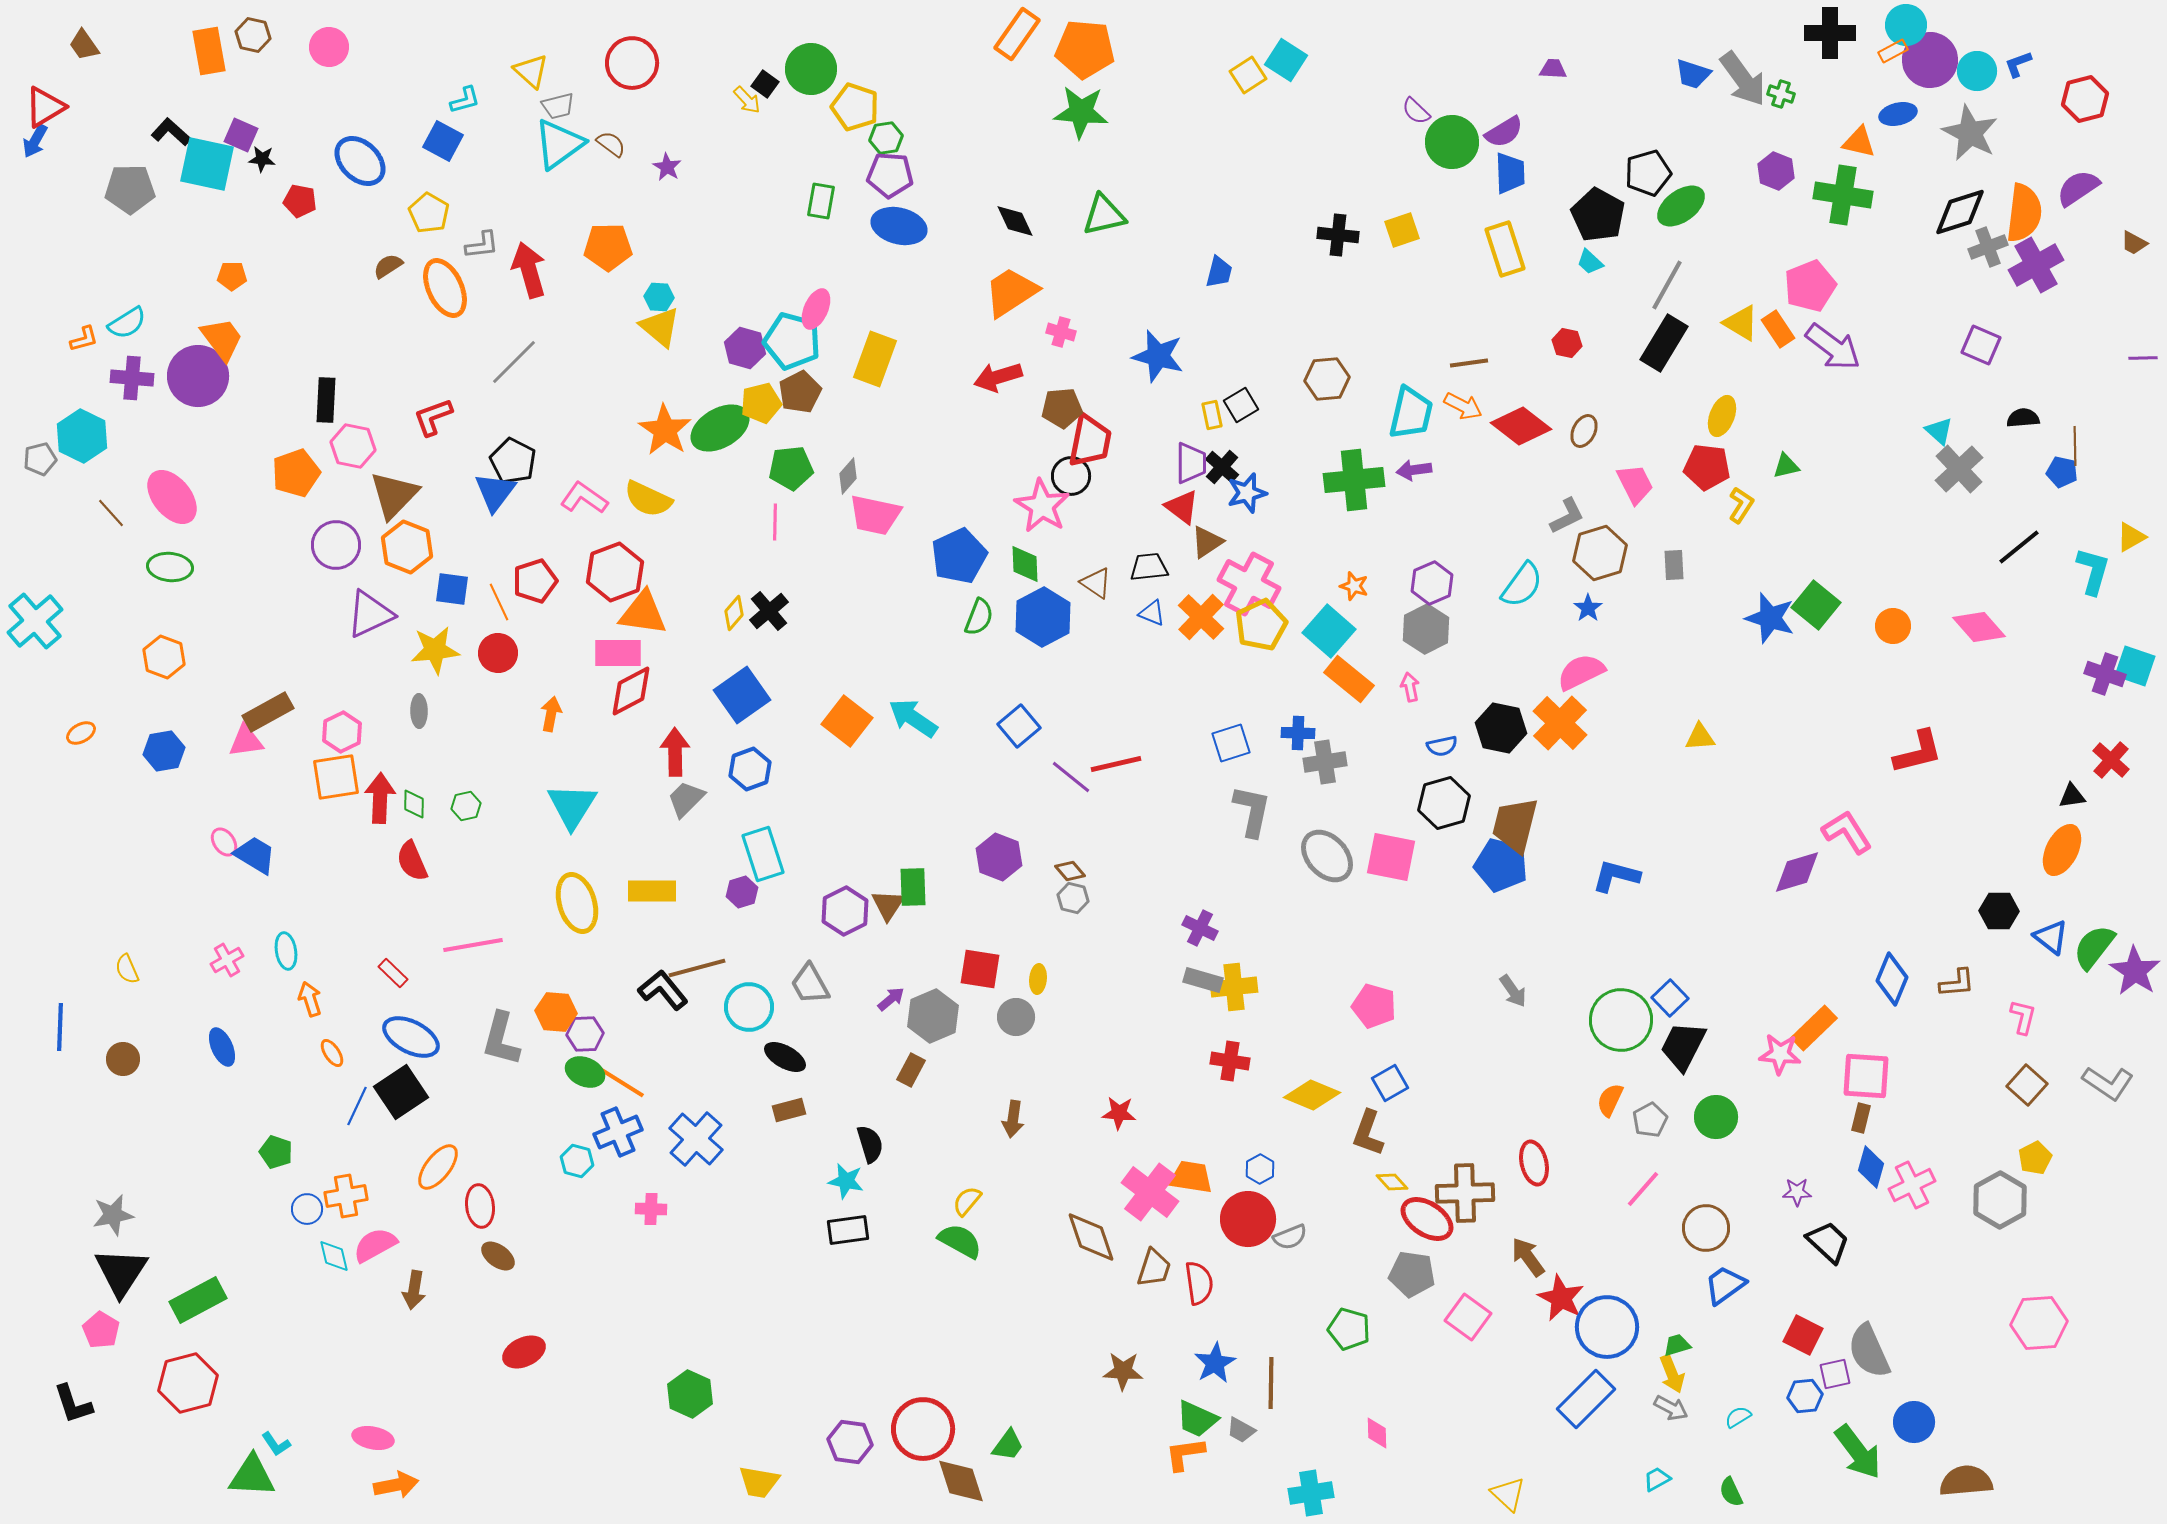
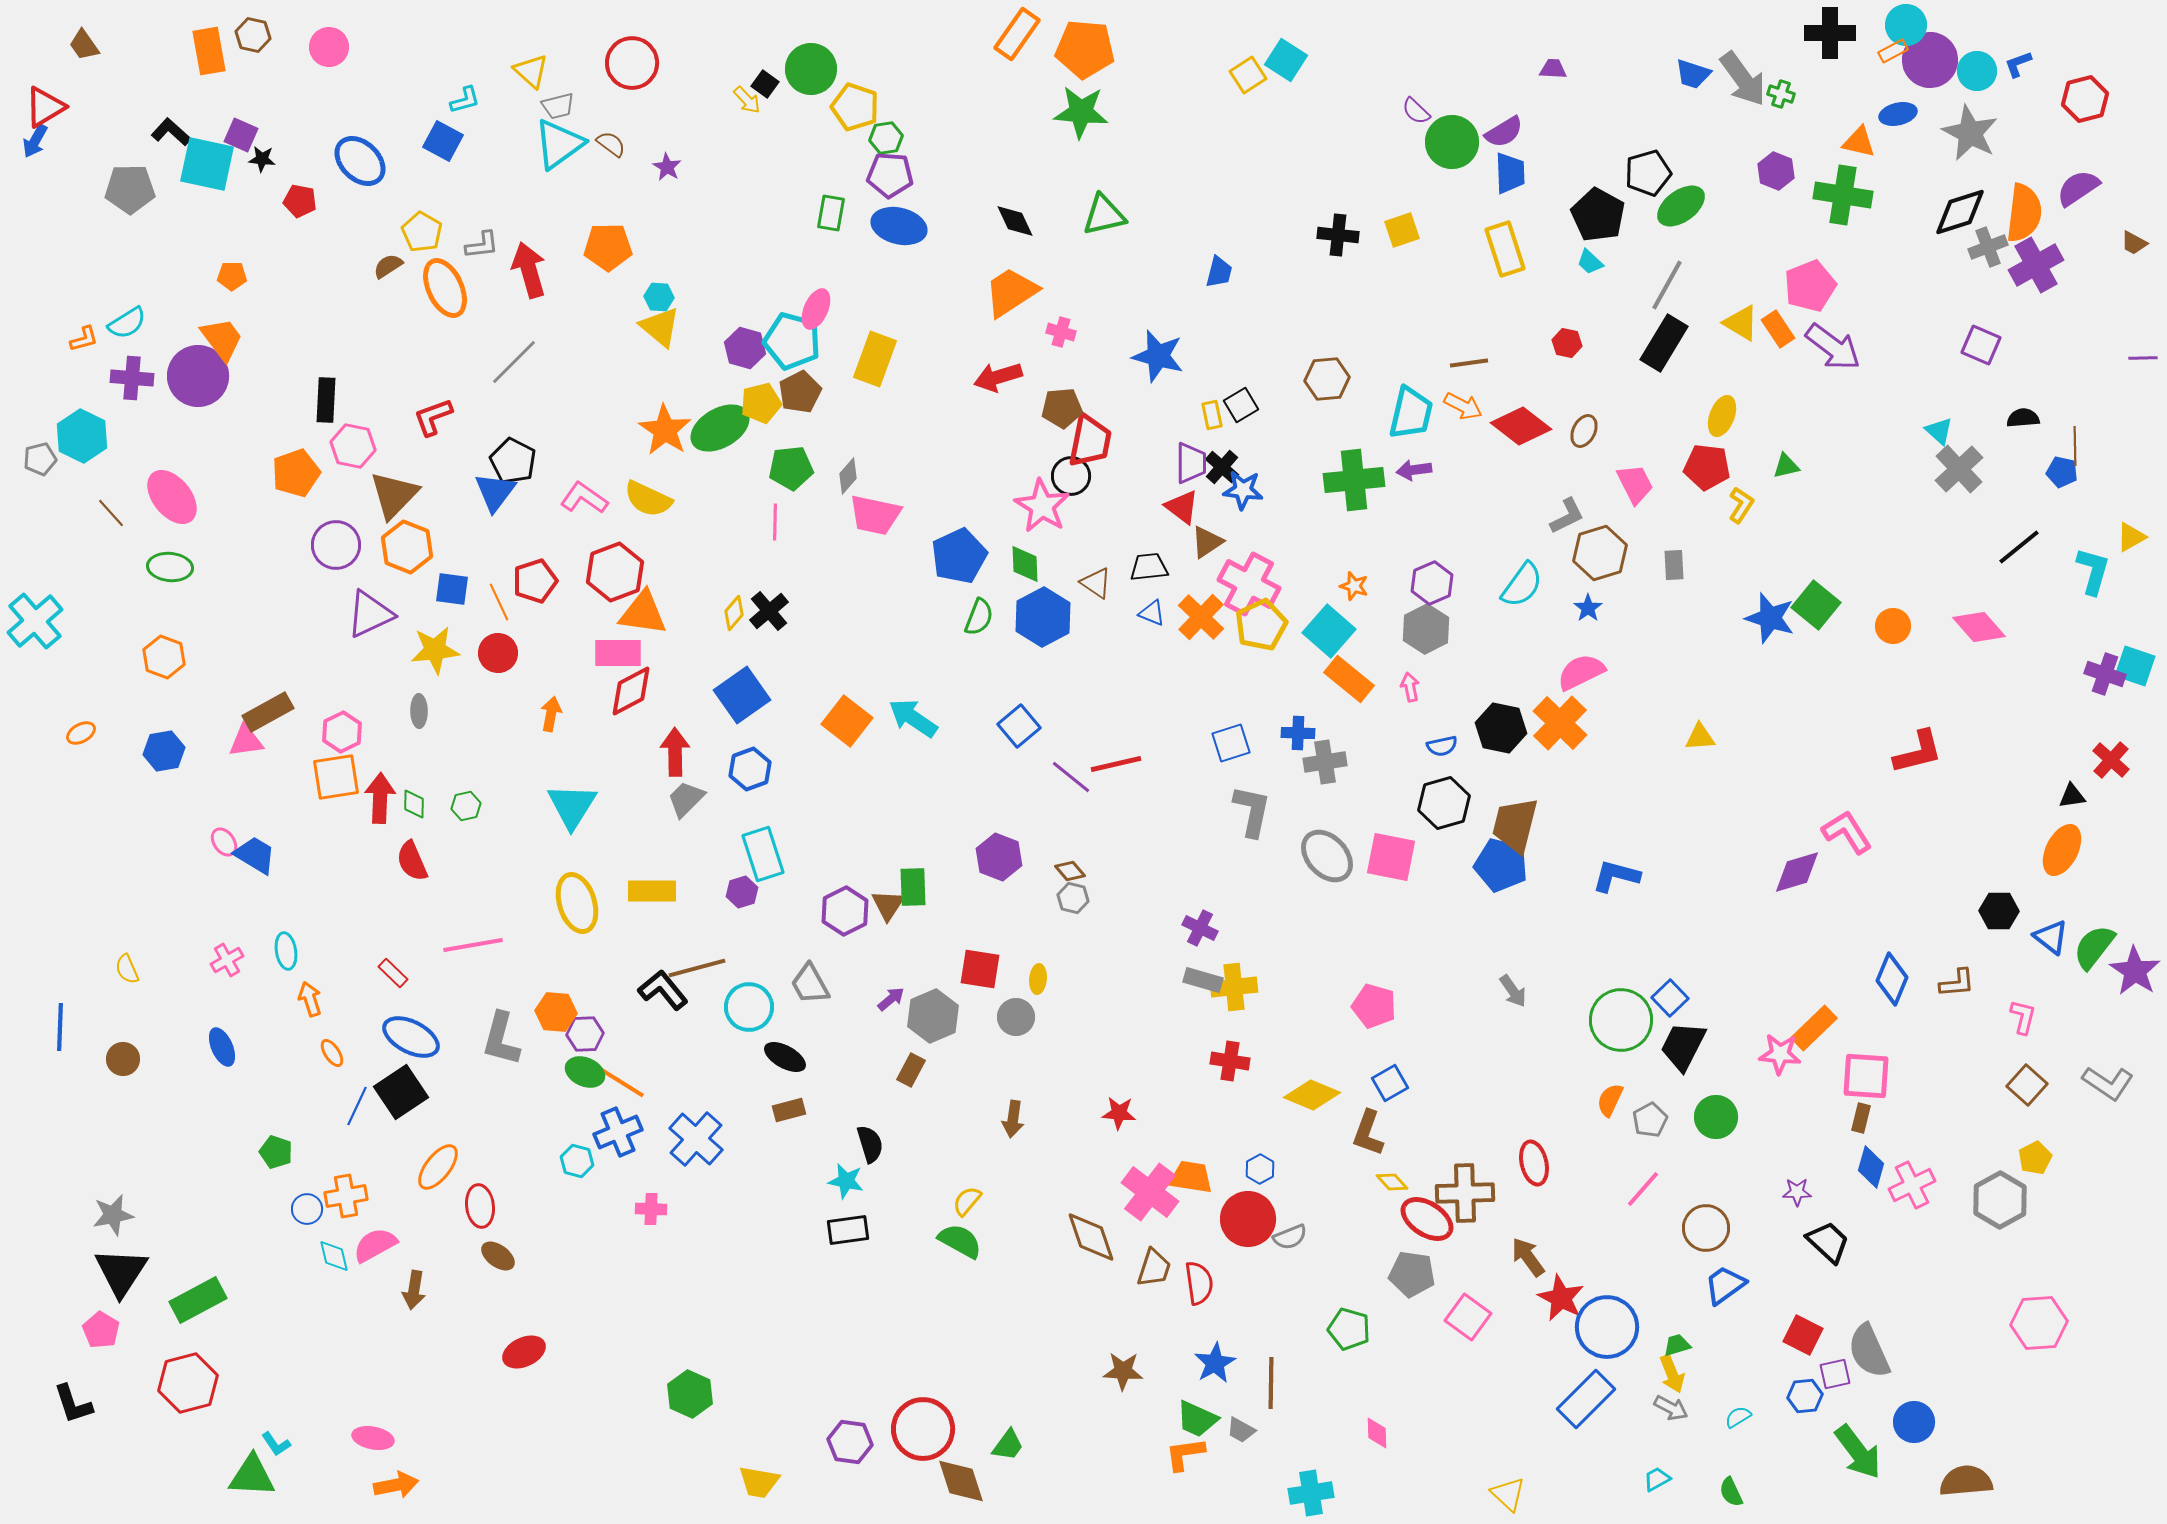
green rectangle at (821, 201): moved 10 px right, 12 px down
yellow pentagon at (429, 213): moved 7 px left, 19 px down
blue star at (1247, 493): moved 4 px left, 3 px up; rotated 21 degrees clockwise
